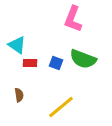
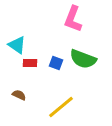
brown semicircle: rotated 56 degrees counterclockwise
